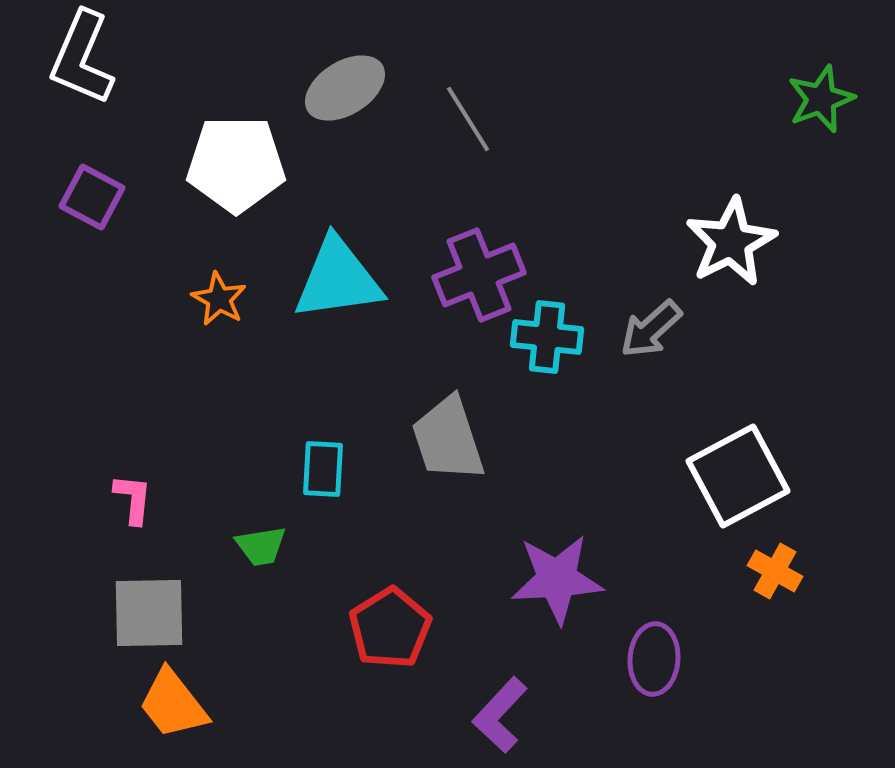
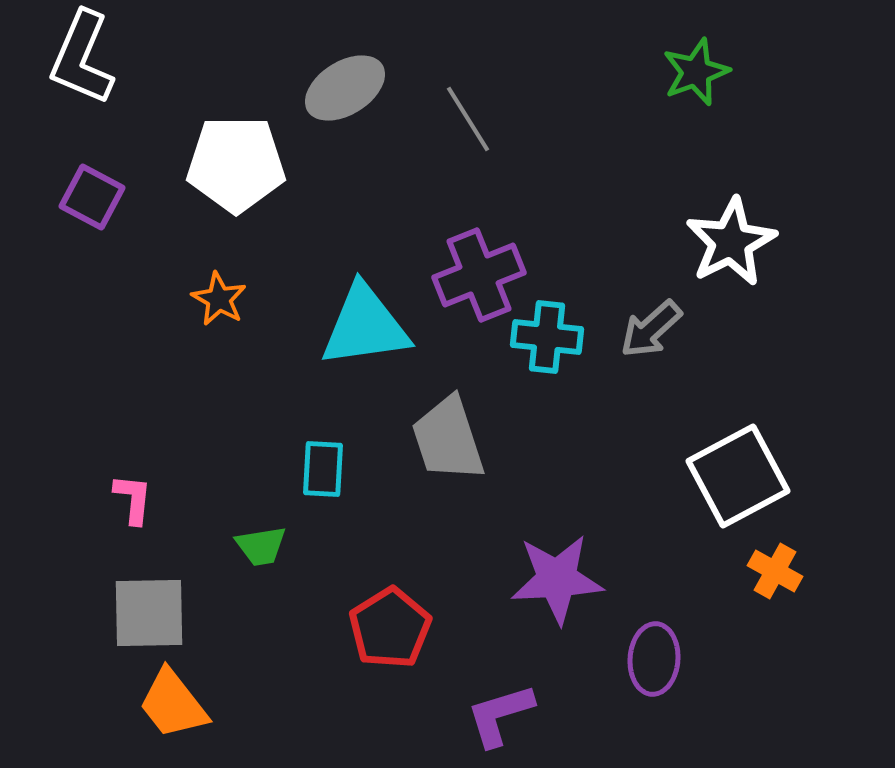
green star: moved 125 px left, 27 px up
cyan triangle: moved 27 px right, 47 px down
purple L-shape: rotated 30 degrees clockwise
